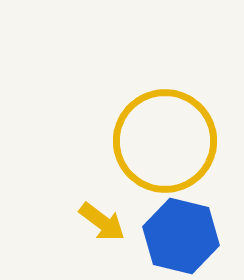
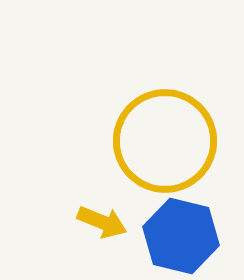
yellow arrow: rotated 15 degrees counterclockwise
